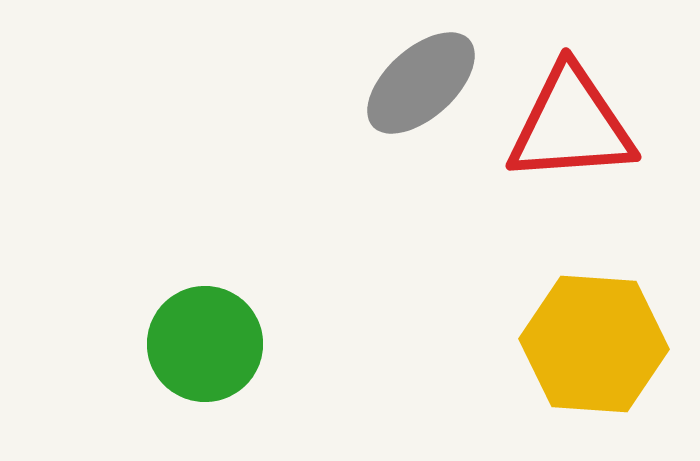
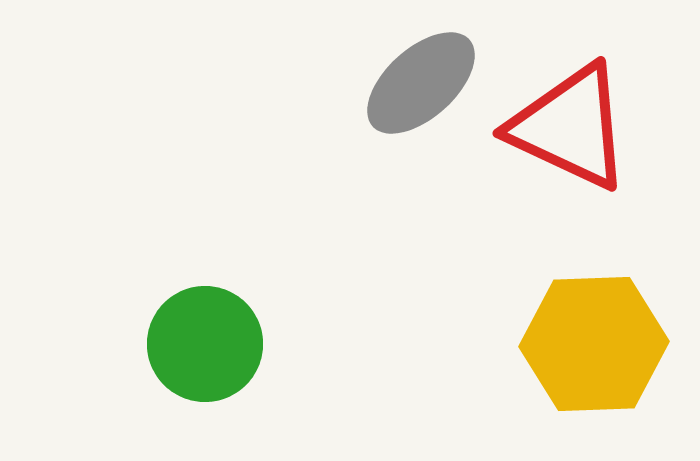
red triangle: moved 1 px left, 2 px down; rotated 29 degrees clockwise
yellow hexagon: rotated 6 degrees counterclockwise
